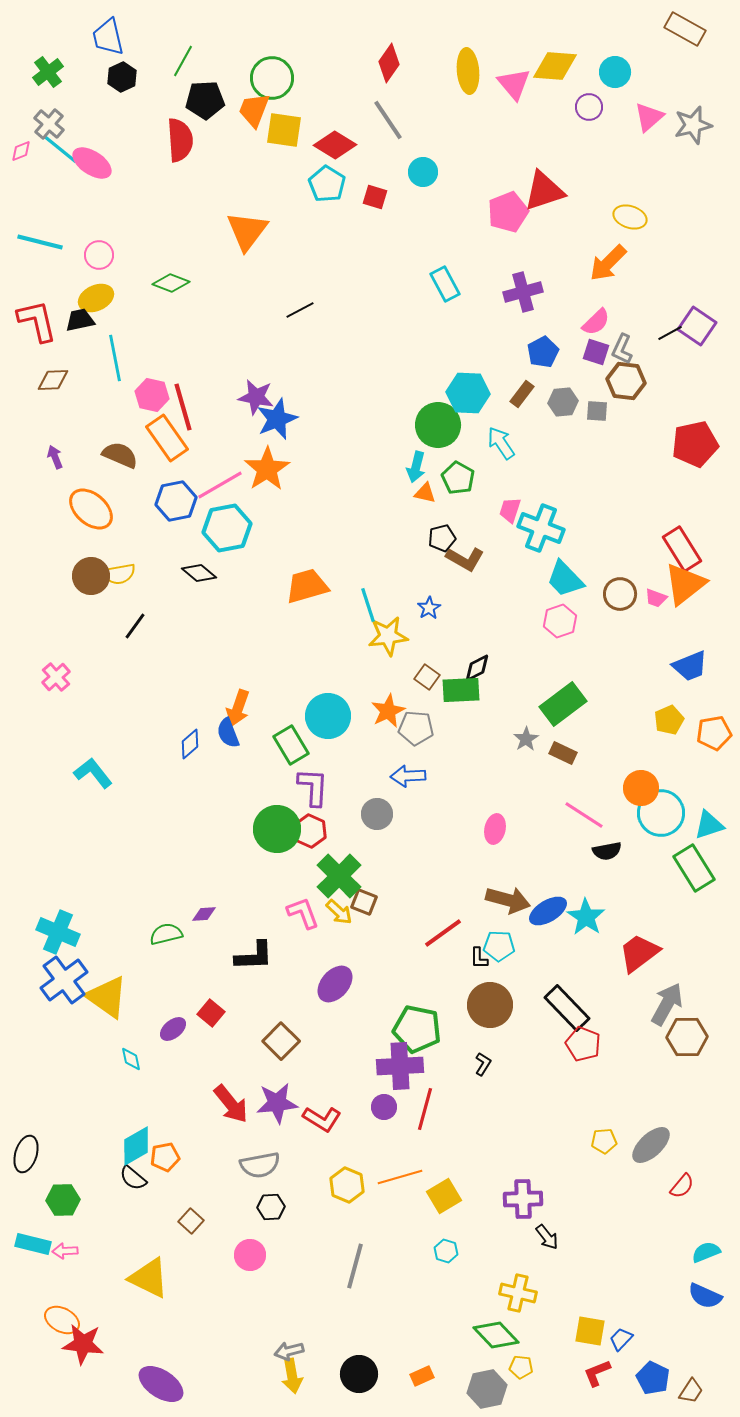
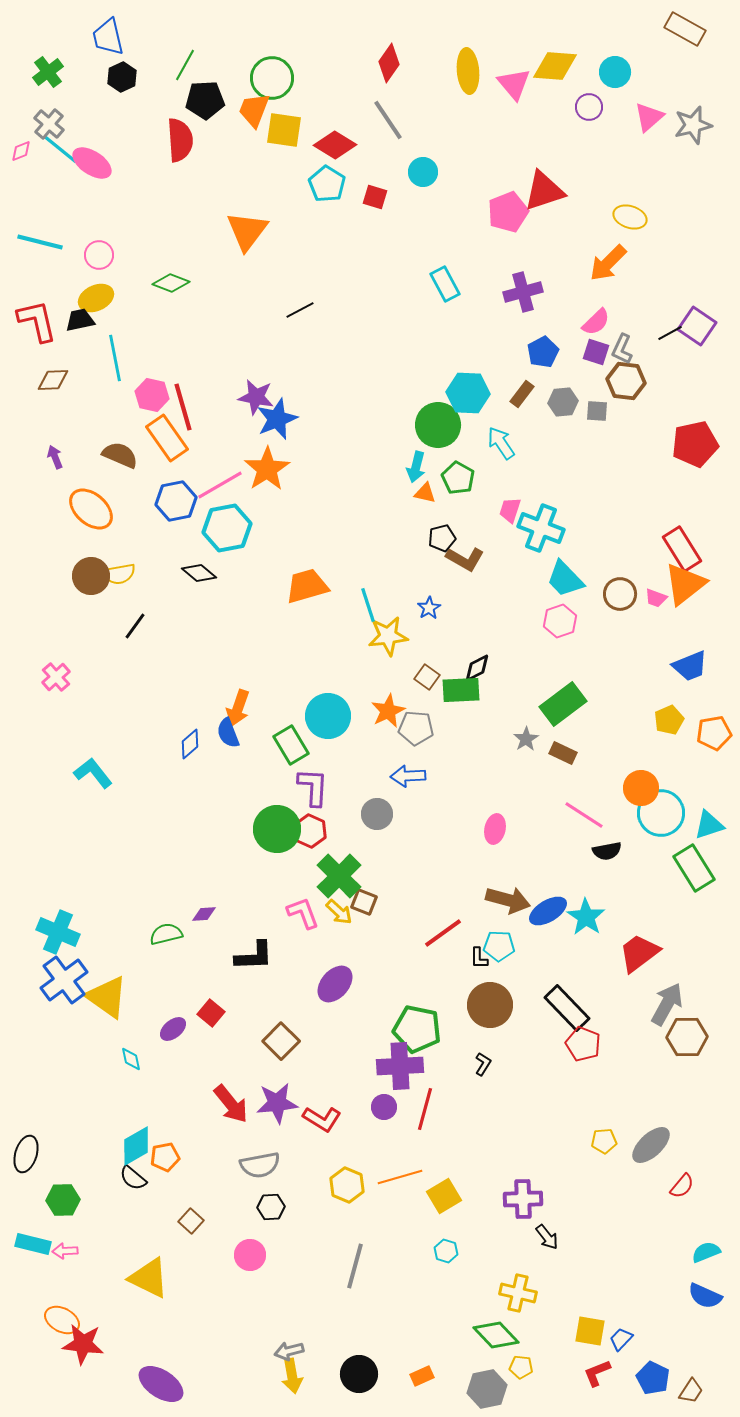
green line at (183, 61): moved 2 px right, 4 px down
